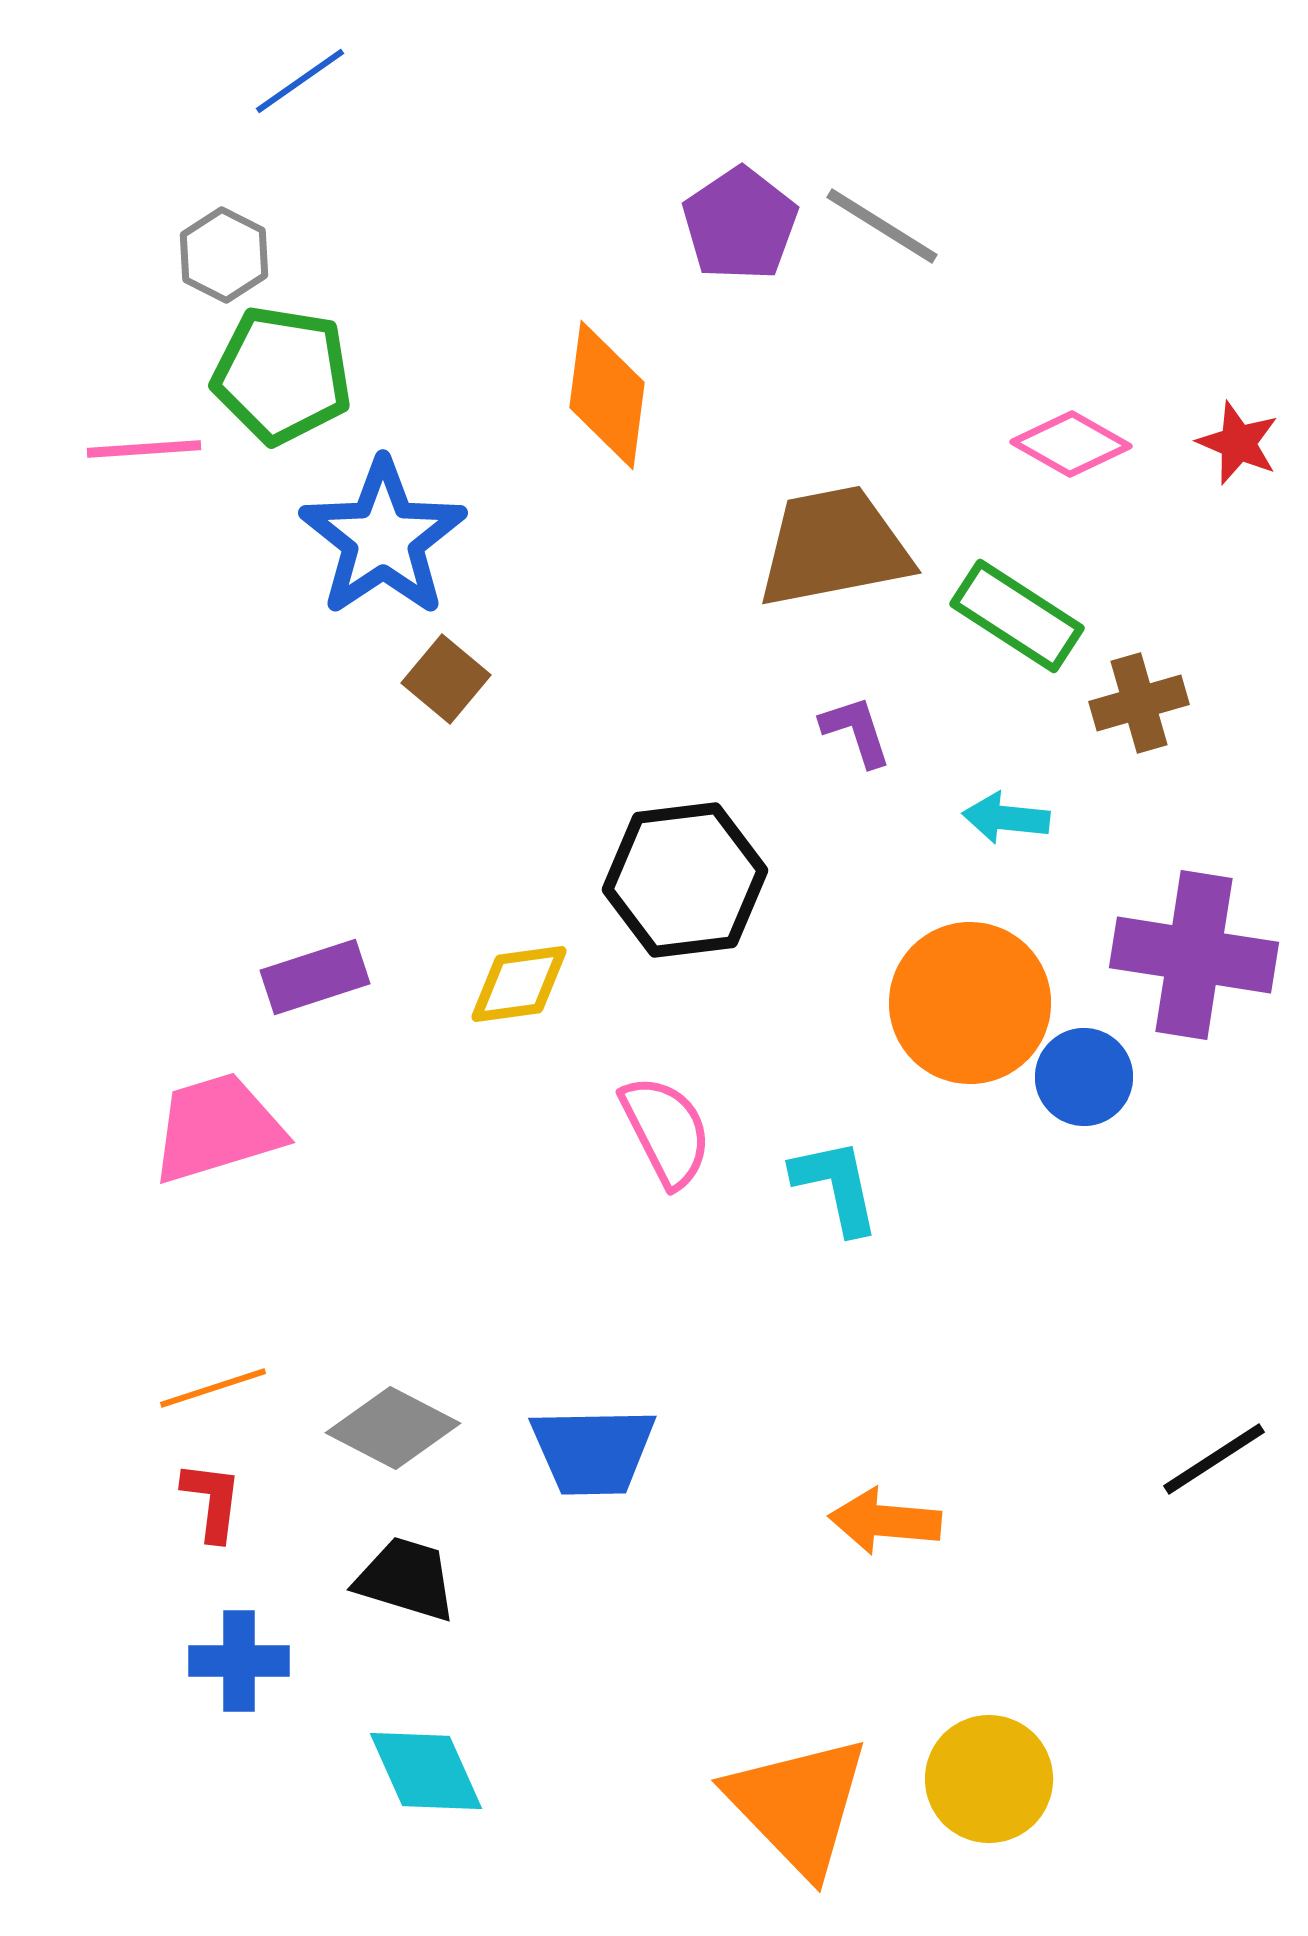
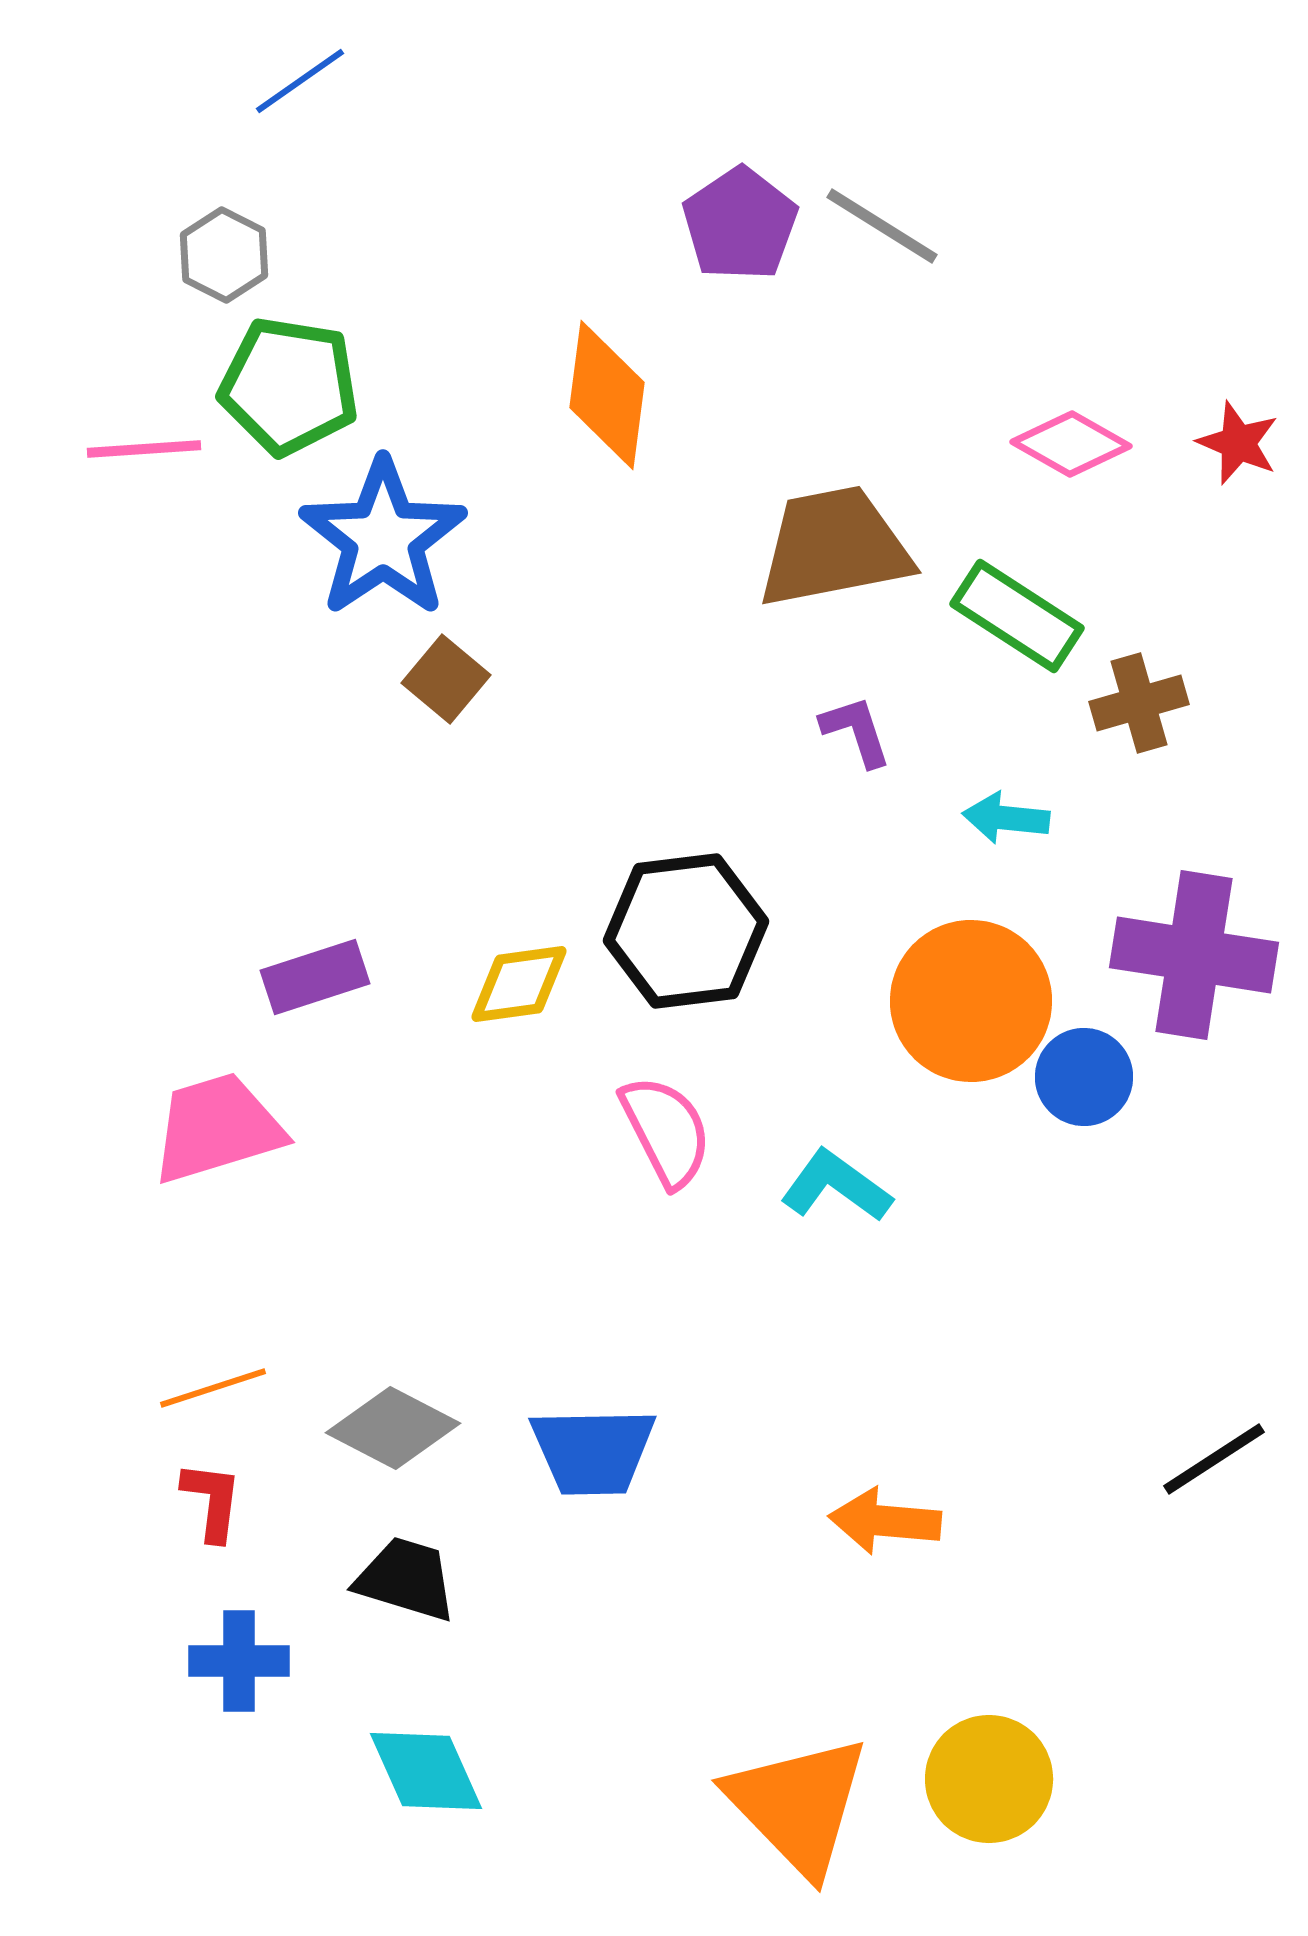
green pentagon: moved 7 px right, 11 px down
black hexagon: moved 1 px right, 51 px down
orange circle: moved 1 px right, 2 px up
cyan L-shape: rotated 42 degrees counterclockwise
